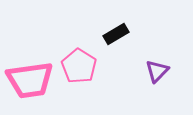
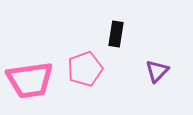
black rectangle: rotated 50 degrees counterclockwise
pink pentagon: moved 6 px right, 3 px down; rotated 20 degrees clockwise
